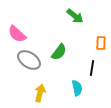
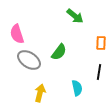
pink semicircle: rotated 30 degrees clockwise
black line: moved 7 px right, 4 px down
